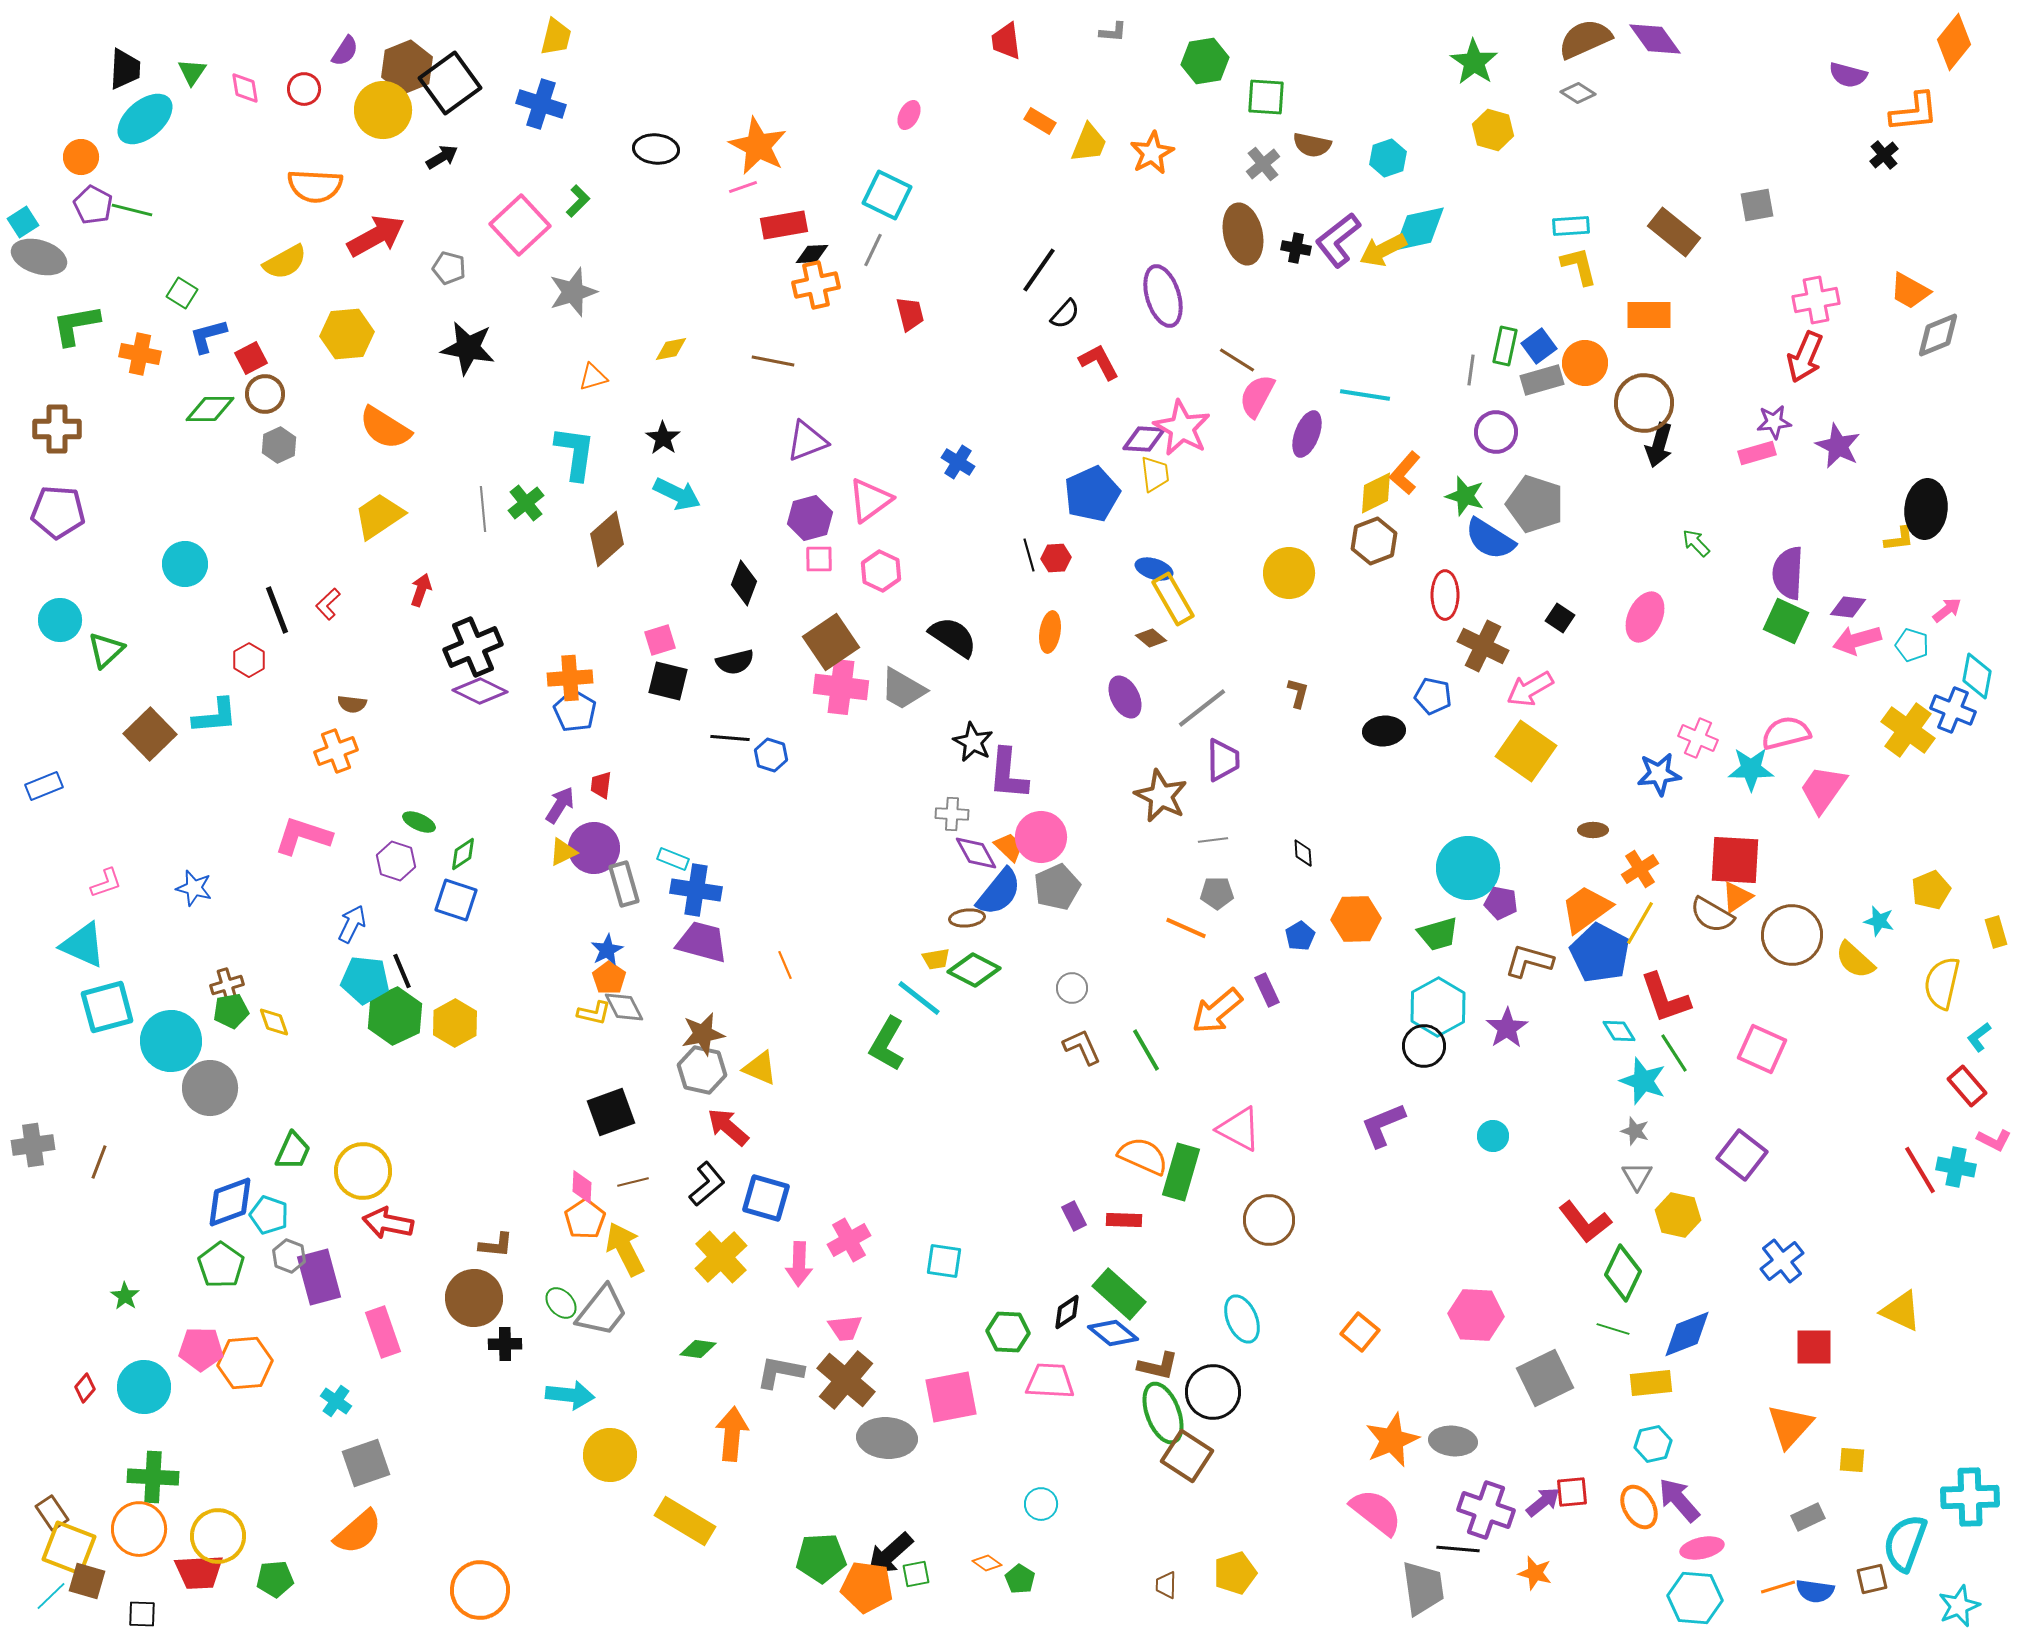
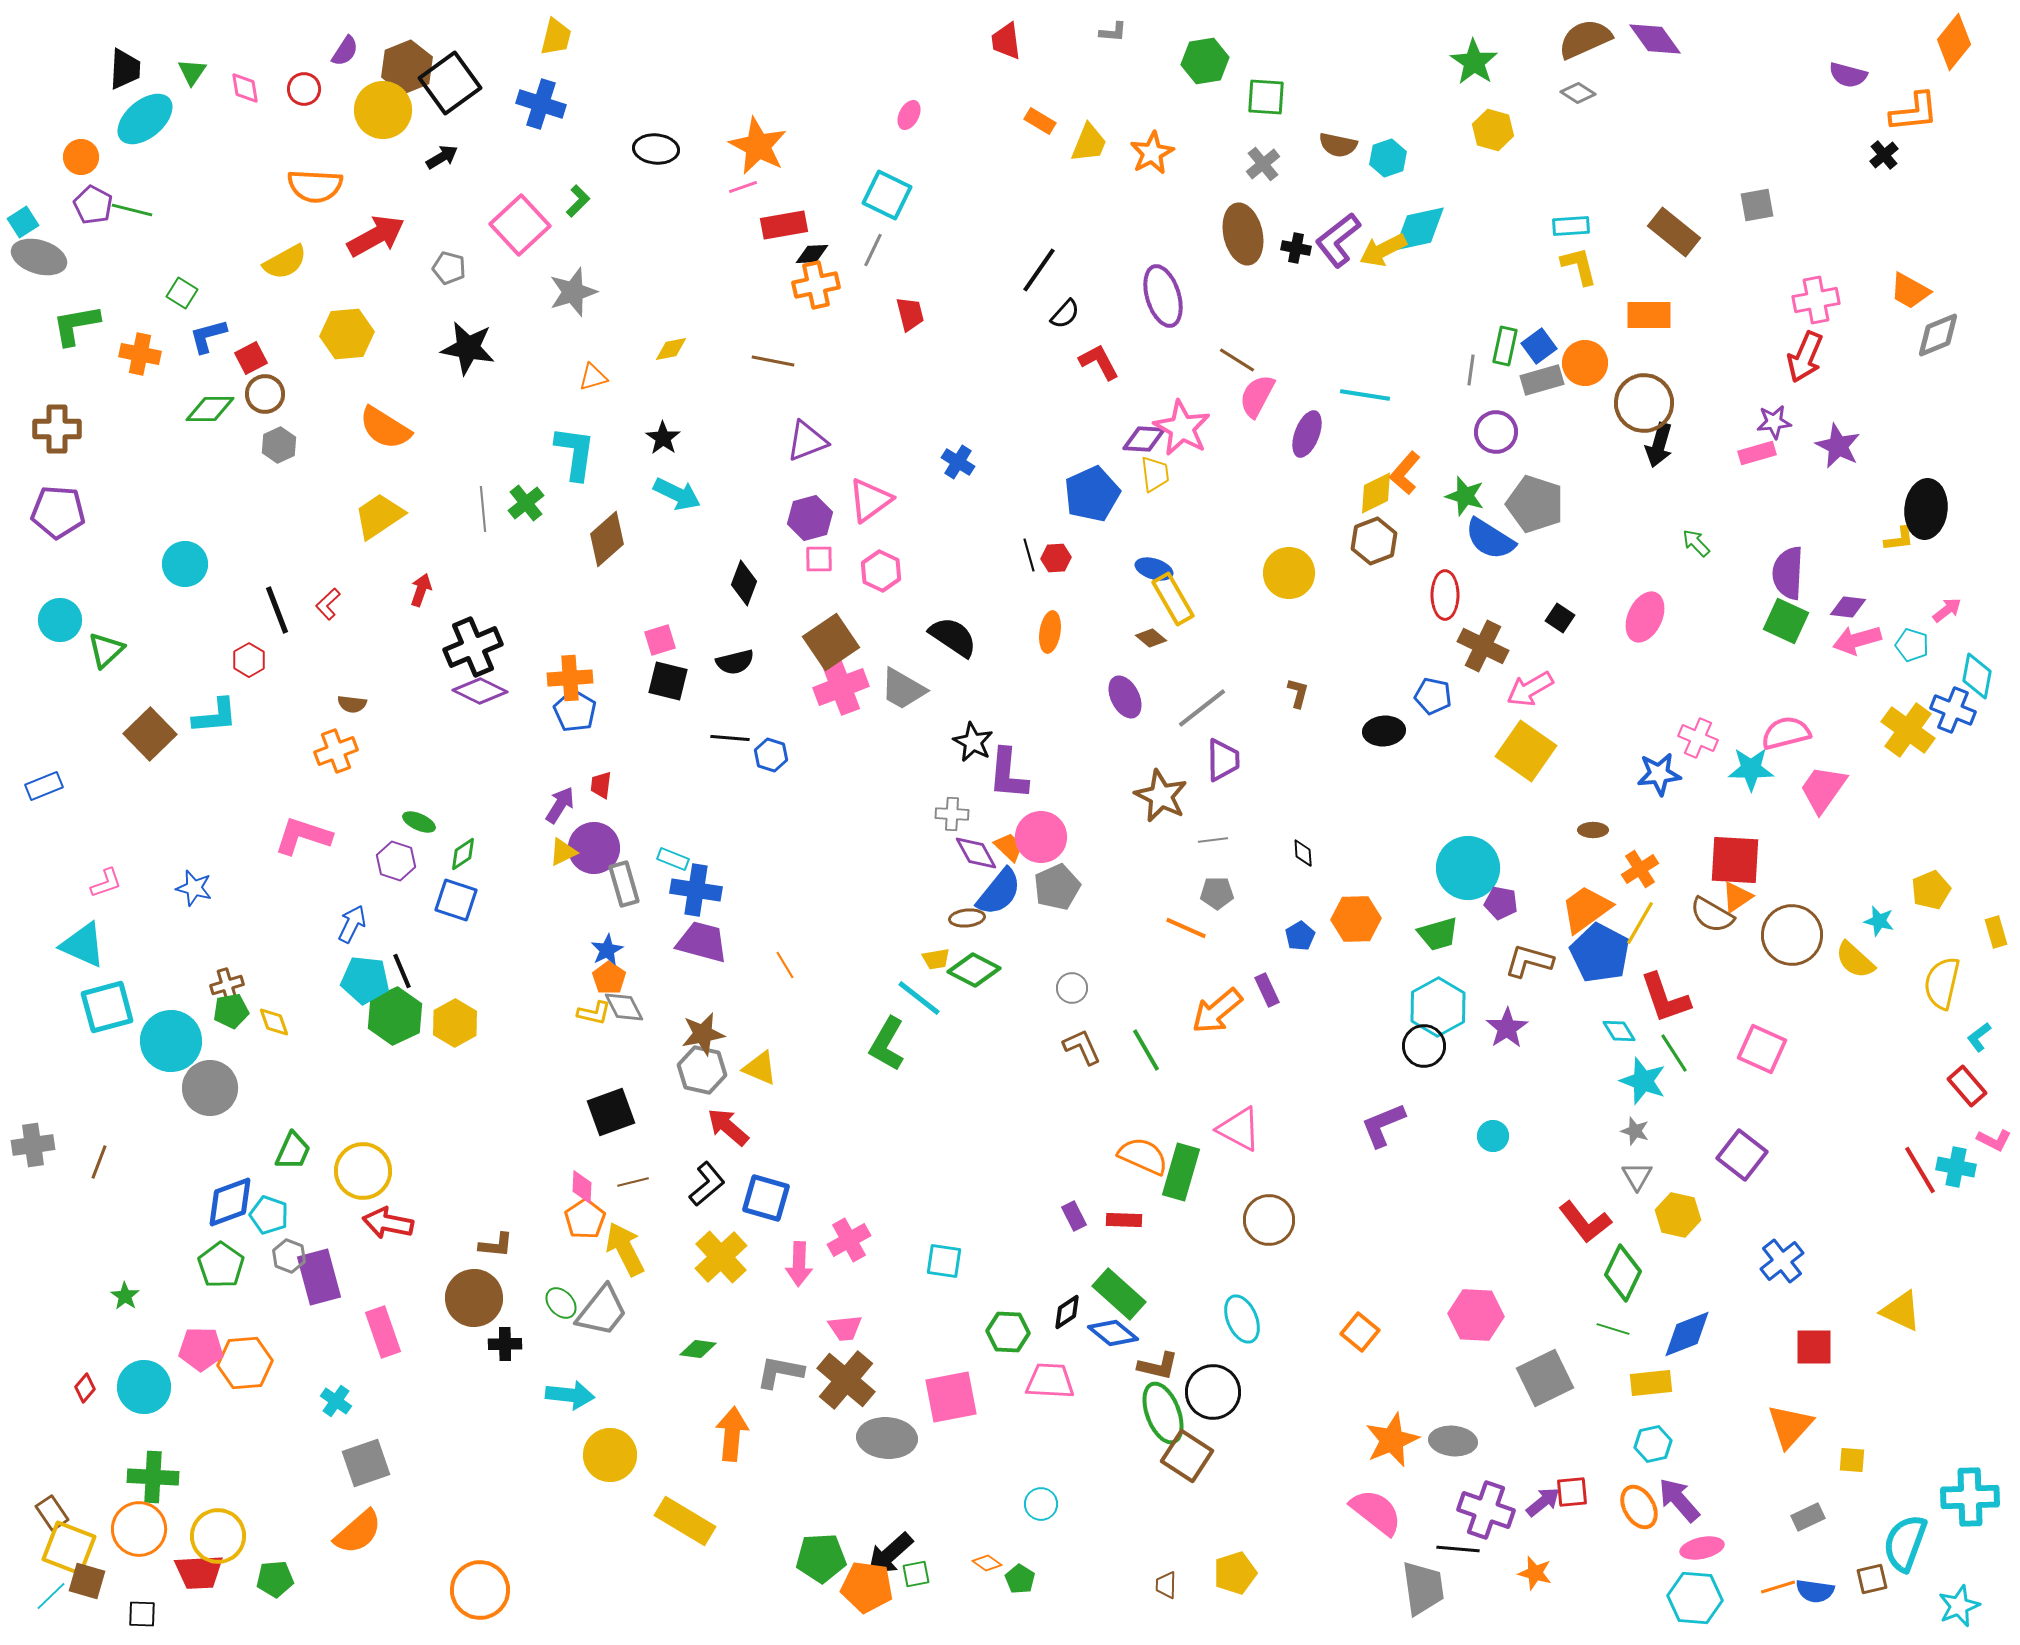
brown semicircle at (1312, 145): moved 26 px right
pink cross at (841, 687): rotated 28 degrees counterclockwise
orange line at (785, 965): rotated 8 degrees counterclockwise
